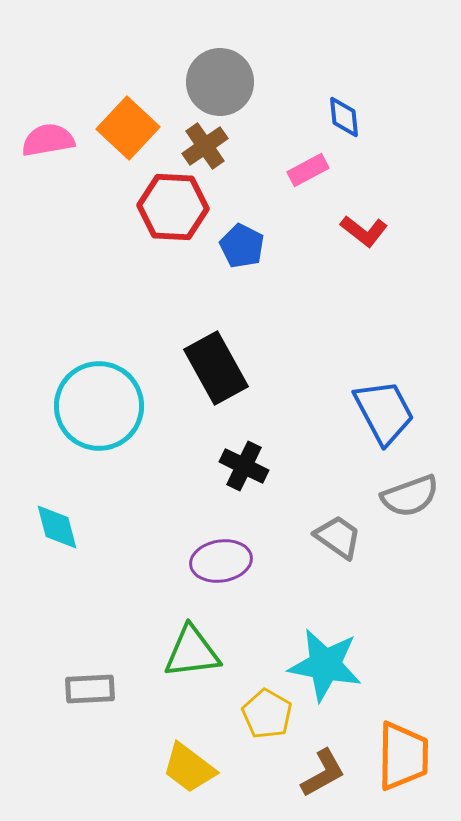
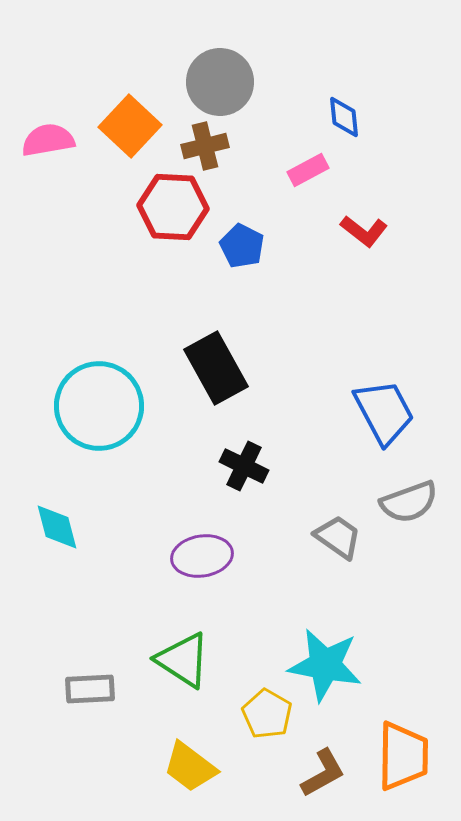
orange square: moved 2 px right, 2 px up
brown cross: rotated 21 degrees clockwise
gray semicircle: moved 1 px left, 6 px down
purple ellipse: moved 19 px left, 5 px up
green triangle: moved 9 px left, 8 px down; rotated 40 degrees clockwise
yellow trapezoid: moved 1 px right, 1 px up
